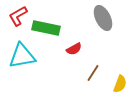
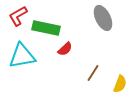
red semicircle: moved 9 px left; rotated 14 degrees counterclockwise
